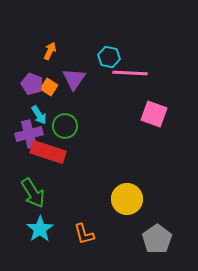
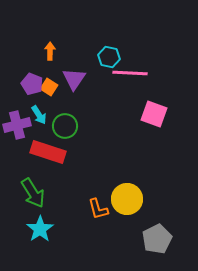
orange arrow: rotated 24 degrees counterclockwise
purple cross: moved 12 px left, 9 px up
orange L-shape: moved 14 px right, 25 px up
gray pentagon: rotated 8 degrees clockwise
